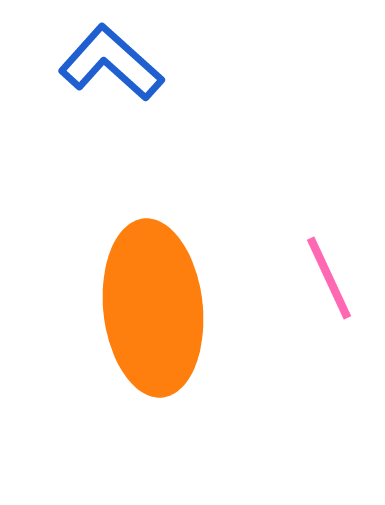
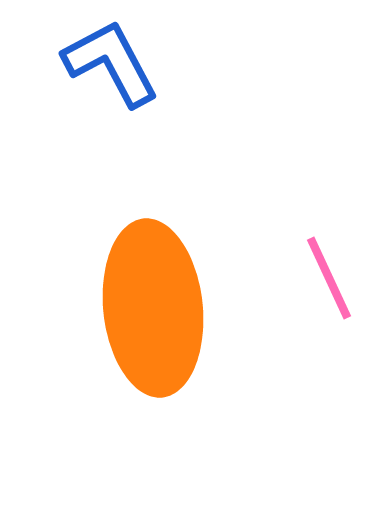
blue L-shape: rotated 20 degrees clockwise
